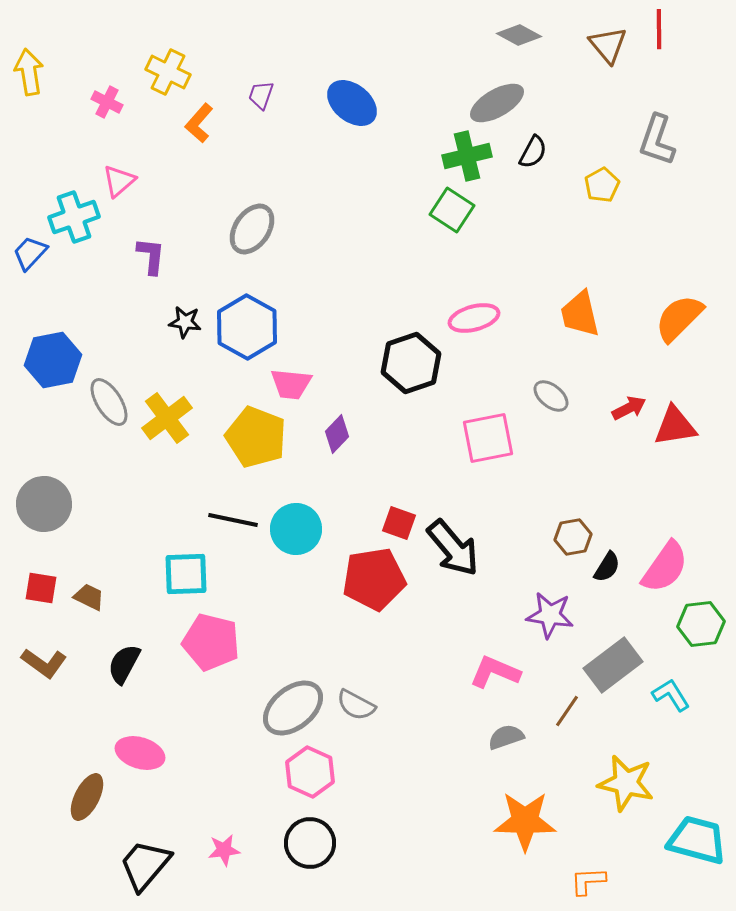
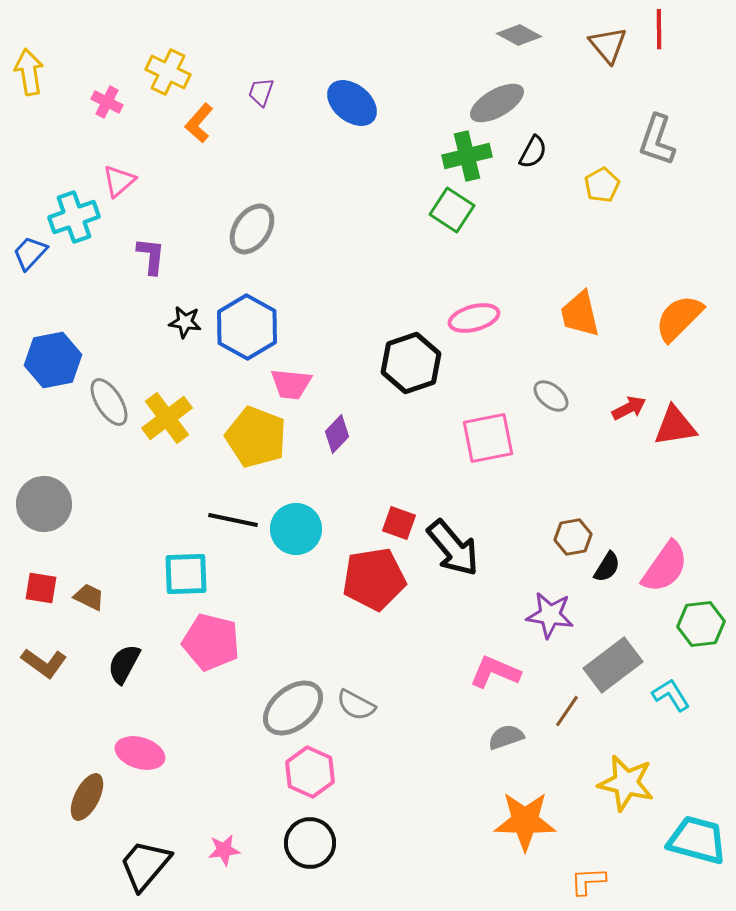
purple trapezoid at (261, 95): moved 3 px up
